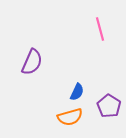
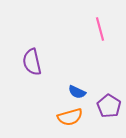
purple semicircle: rotated 144 degrees clockwise
blue semicircle: rotated 90 degrees clockwise
